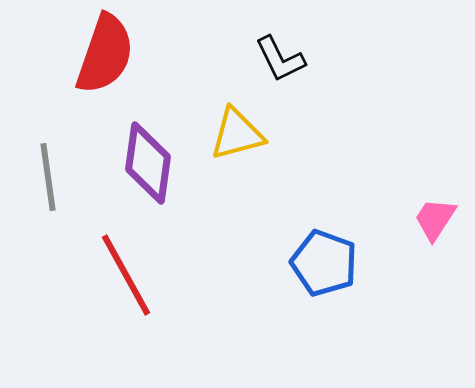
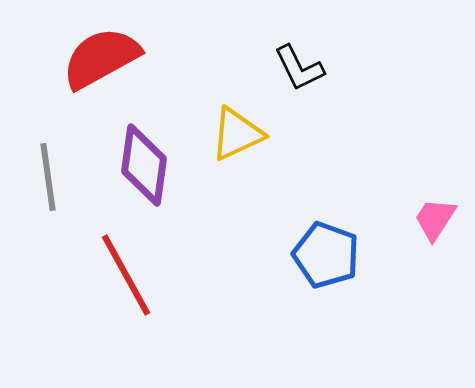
red semicircle: moved 4 px left, 4 px down; rotated 138 degrees counterclockwise
black L-shape: moved 19 px right, 9 px down
yellow triangle: rotated 10 degrees counterclockwise
purple diamond: moved 4 px left, 2 px down
blue pentagon: moved 2 px right, 8 px up
